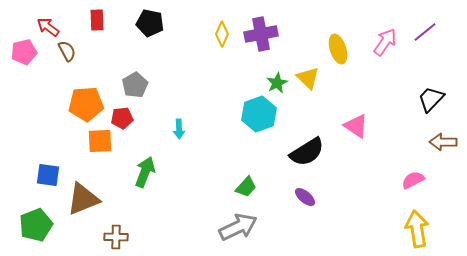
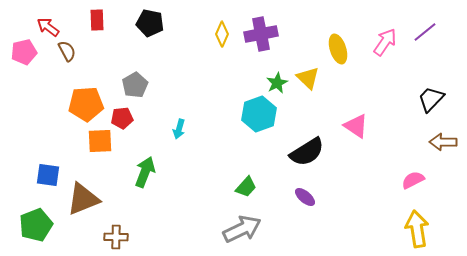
cyan arrow: rotated 18 degrees clockwise
gray arrow: moved 4 px right, 2 px down
